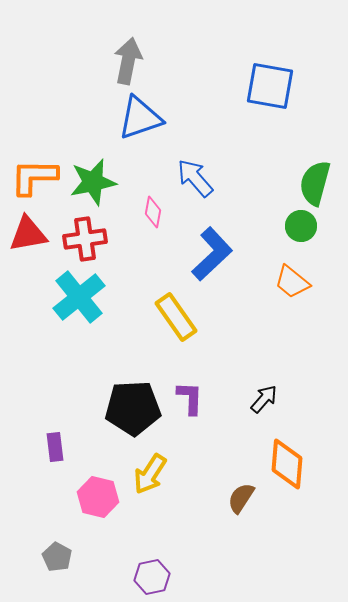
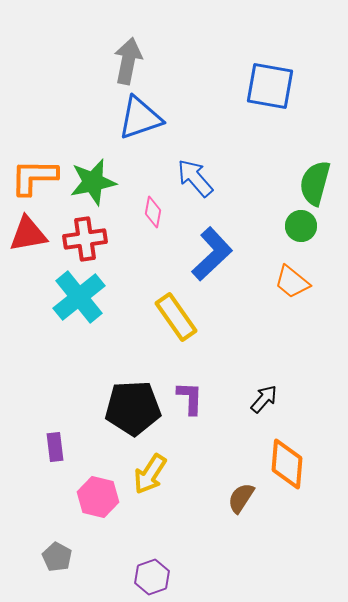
purple hexagon: rotated 8 degrees counterclockwise
